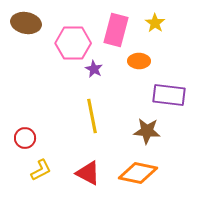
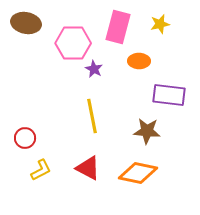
yellow star: moved 5 px right, 1 px down; rotated 24 degrees clockwise
pink rectangle: moved 2 px right, 3 px up
red triangle: moved 5 px up
